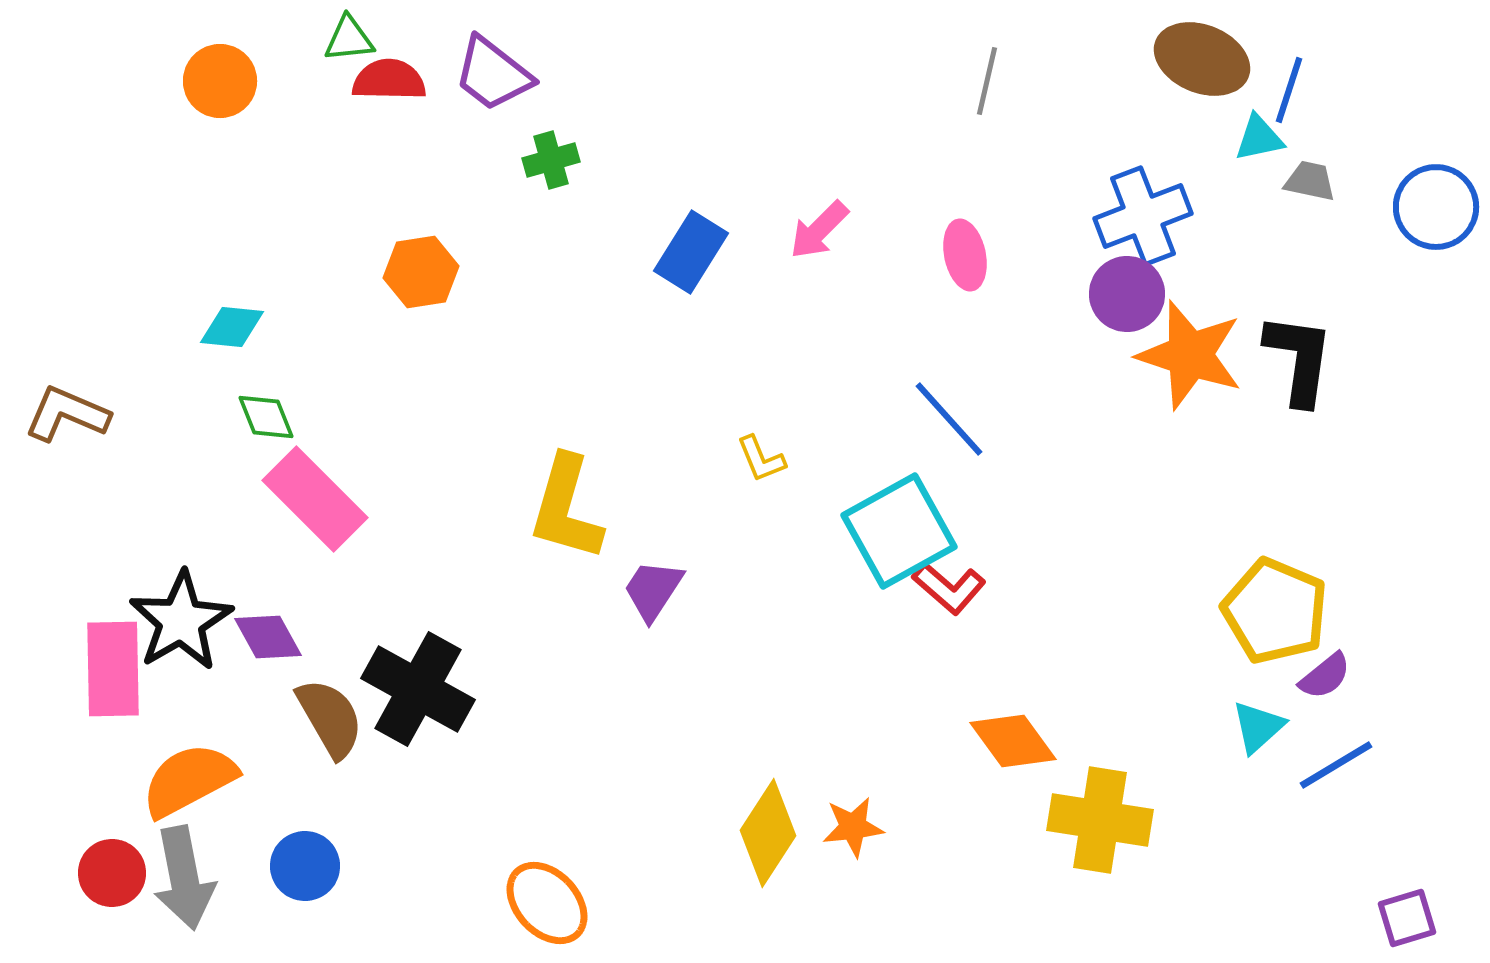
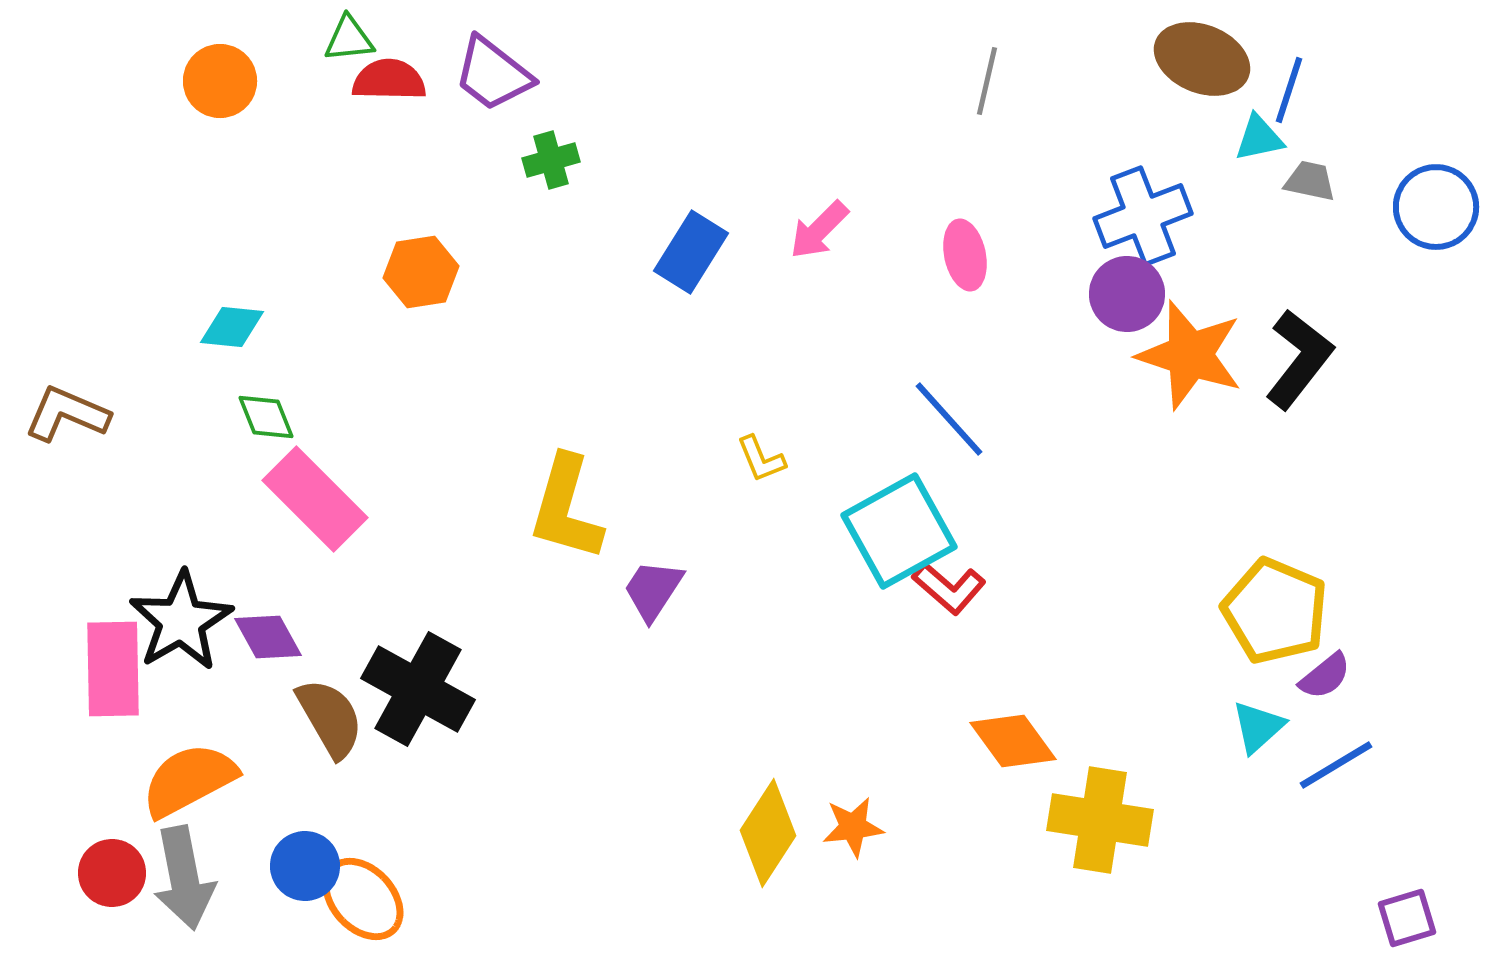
black L-shape at (1299, 359): rotated 30 degrees clockwise
orange ellipse at (547, 903): moved 184 px left, 4 px up
